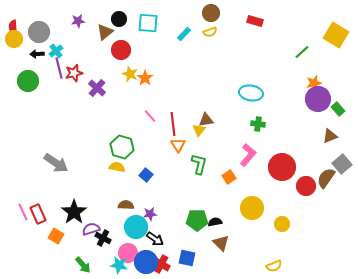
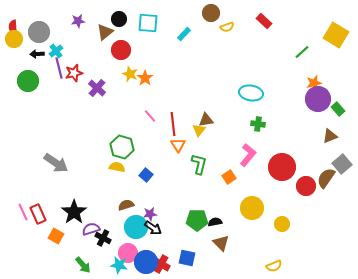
red rectangle at (255, 21): moved 9 px right; rotated 28 degrees clockwise
yellow semicircle at (210, 32): moved 17 px right, 5 px up
brown semicircle at (126, 205): rotated 21 degrees counterclockwise
black arrow at (155, 239): moved 2 px left, 11 px up
